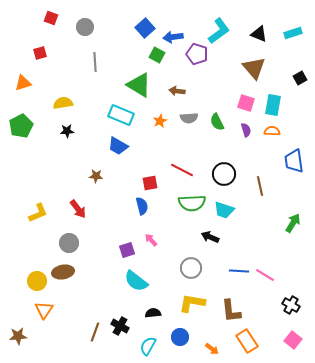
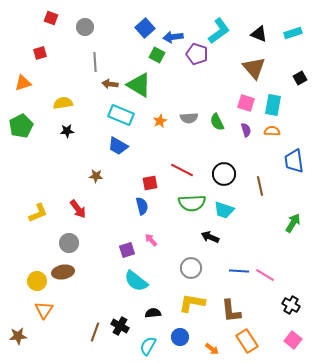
brown arrow at (177, 91): moved 67 px left, 7 px up
